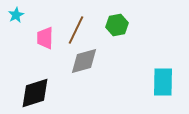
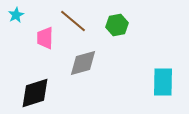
brown line: moved 3 px left, 9 px up; rotated 76 degrees counterclockwise
gray diamond: moved 1 px left, 2 px down
